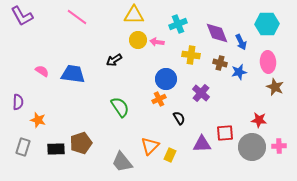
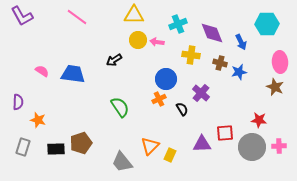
purple diamond: moved 5 px left
pink ellipse: moved 12 px right
black semicircle: moved 3 px right, 9 px up
